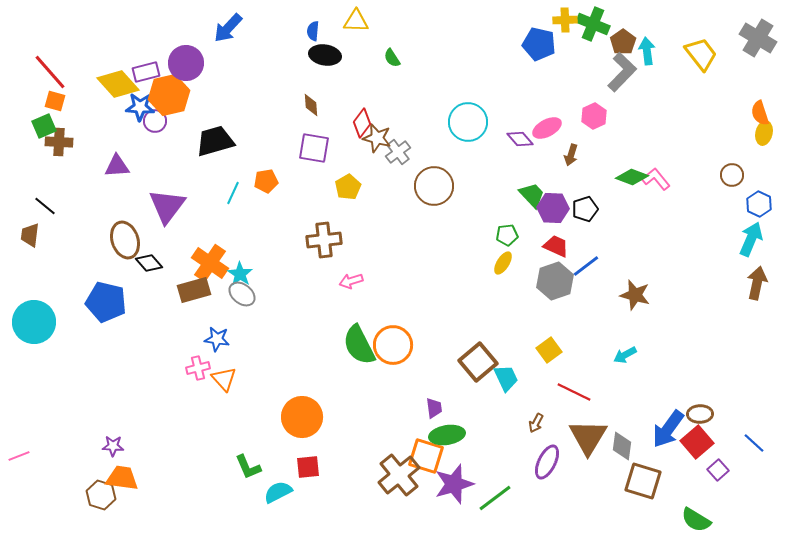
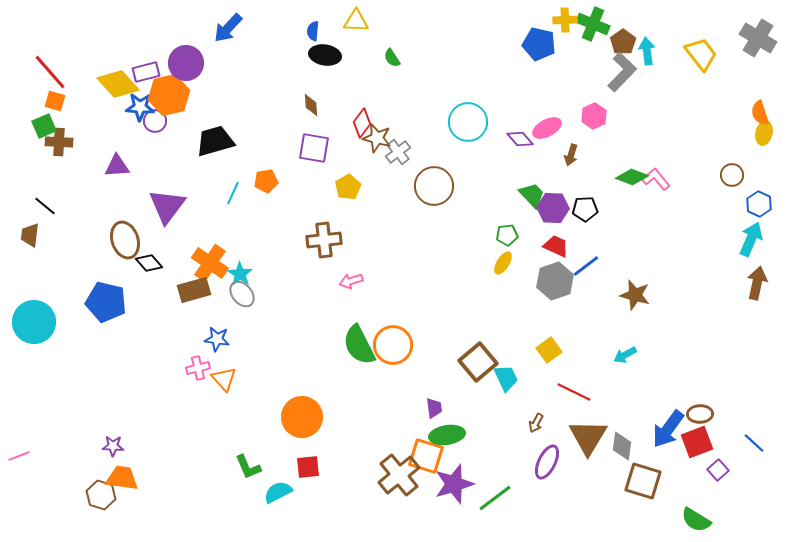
black pentagon at (585, 209): rotated 15 degrees clockwise
gray ellipse at (242, 294): rotated 12 degrees clockwise
red square at (697, 442): rotated 20 degrees clockwise
